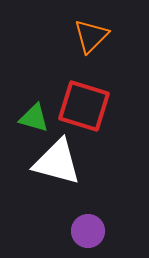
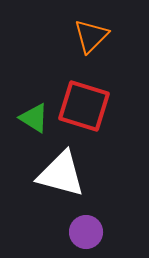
green triangle: rotated 16 degrees clockwise
white triangle: moved 4 px right, 12 px down
purple circle: moved 2 px left, 1 px down
